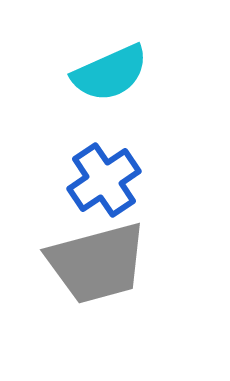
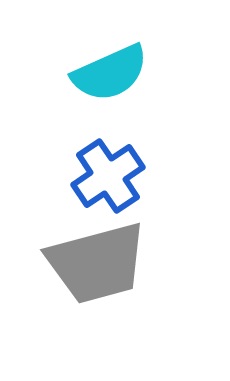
blue cross: moved 4 px right, 4 px up
